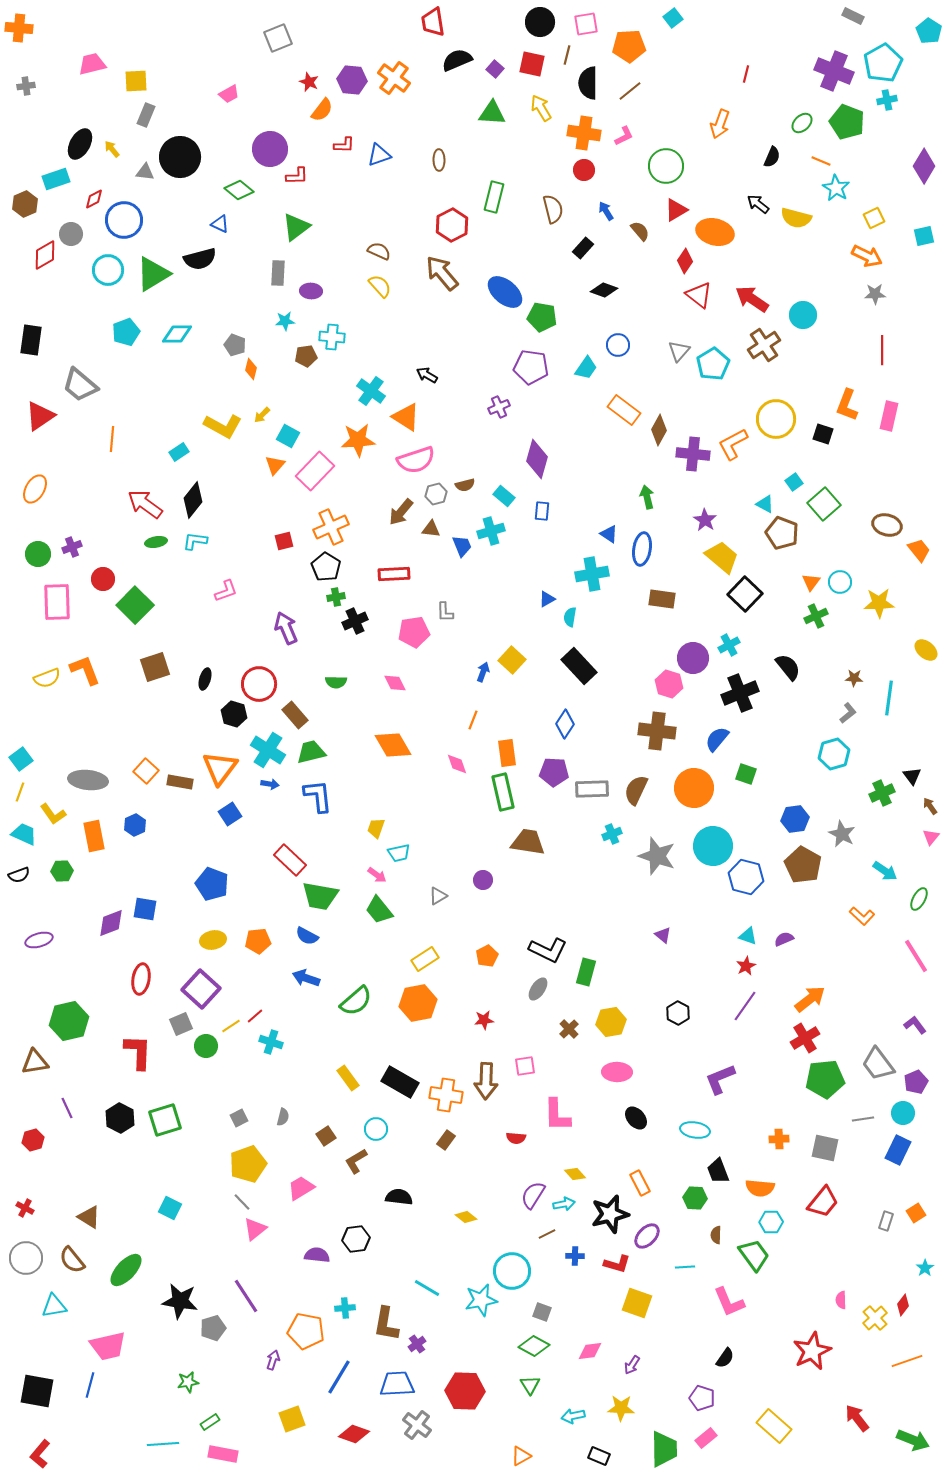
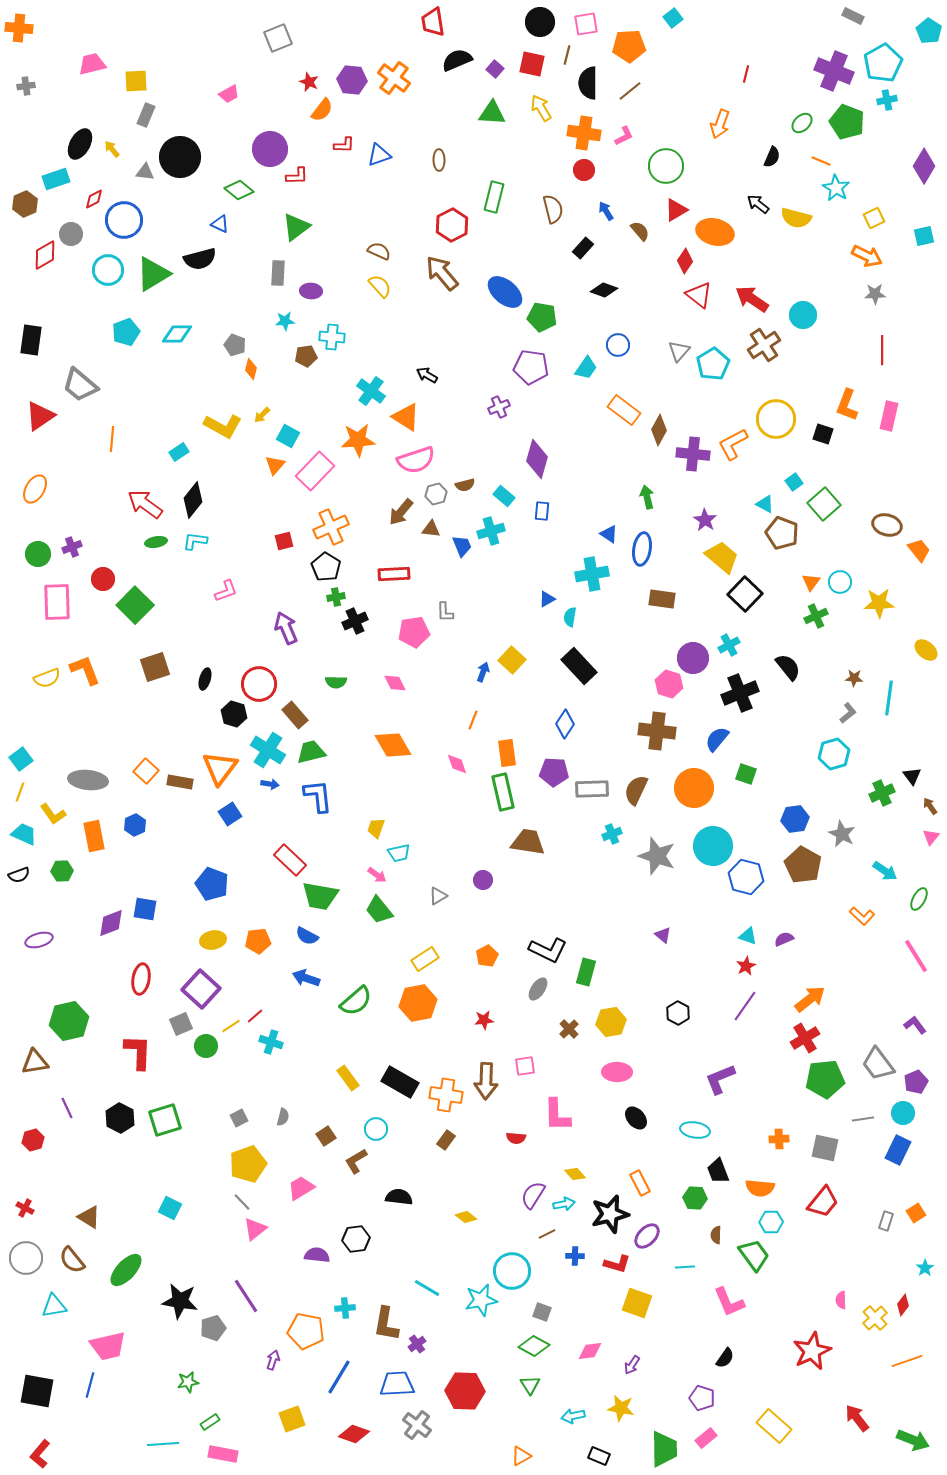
yellow star at (621, 1408): rotated 8 degrees clockwise
